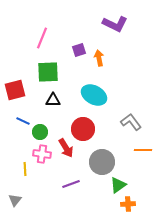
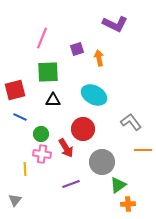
purple square: moved 2 px left, 1 px up
blue line: moved 3 px left, 4 px up
green circle: moved 1 px right, 2 px down
